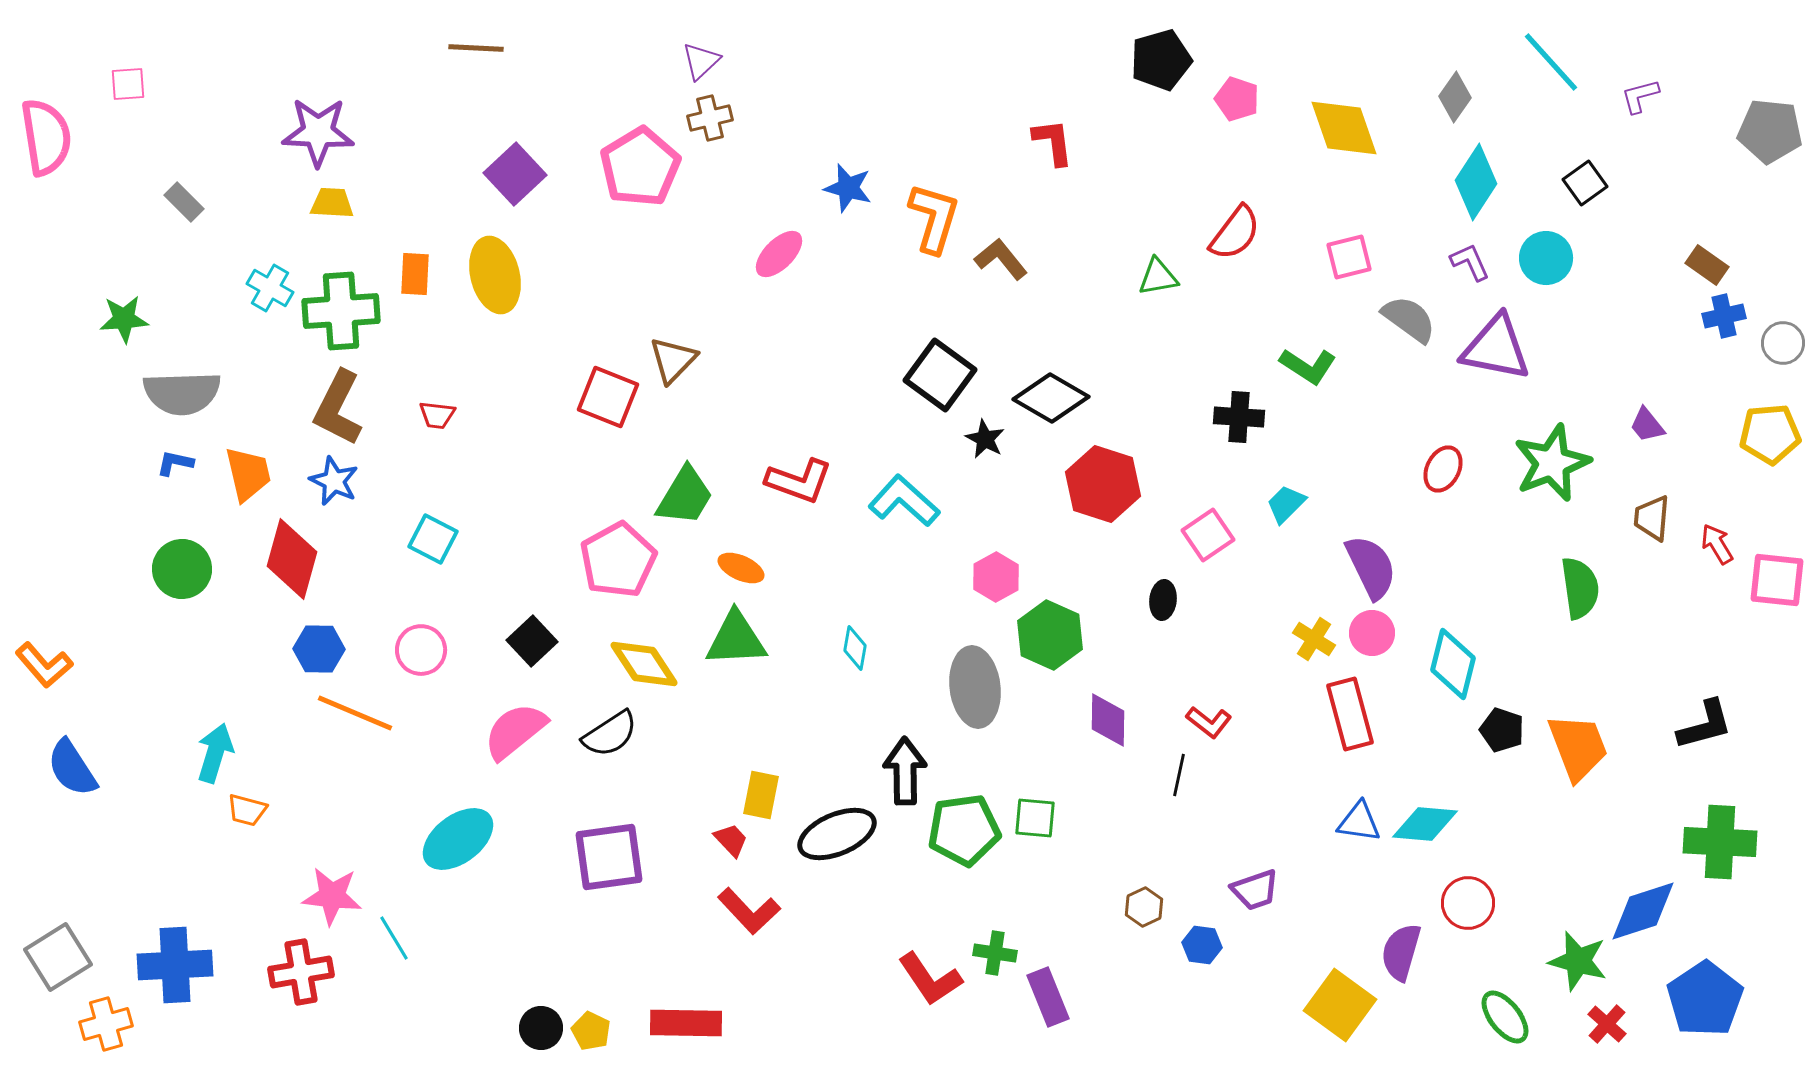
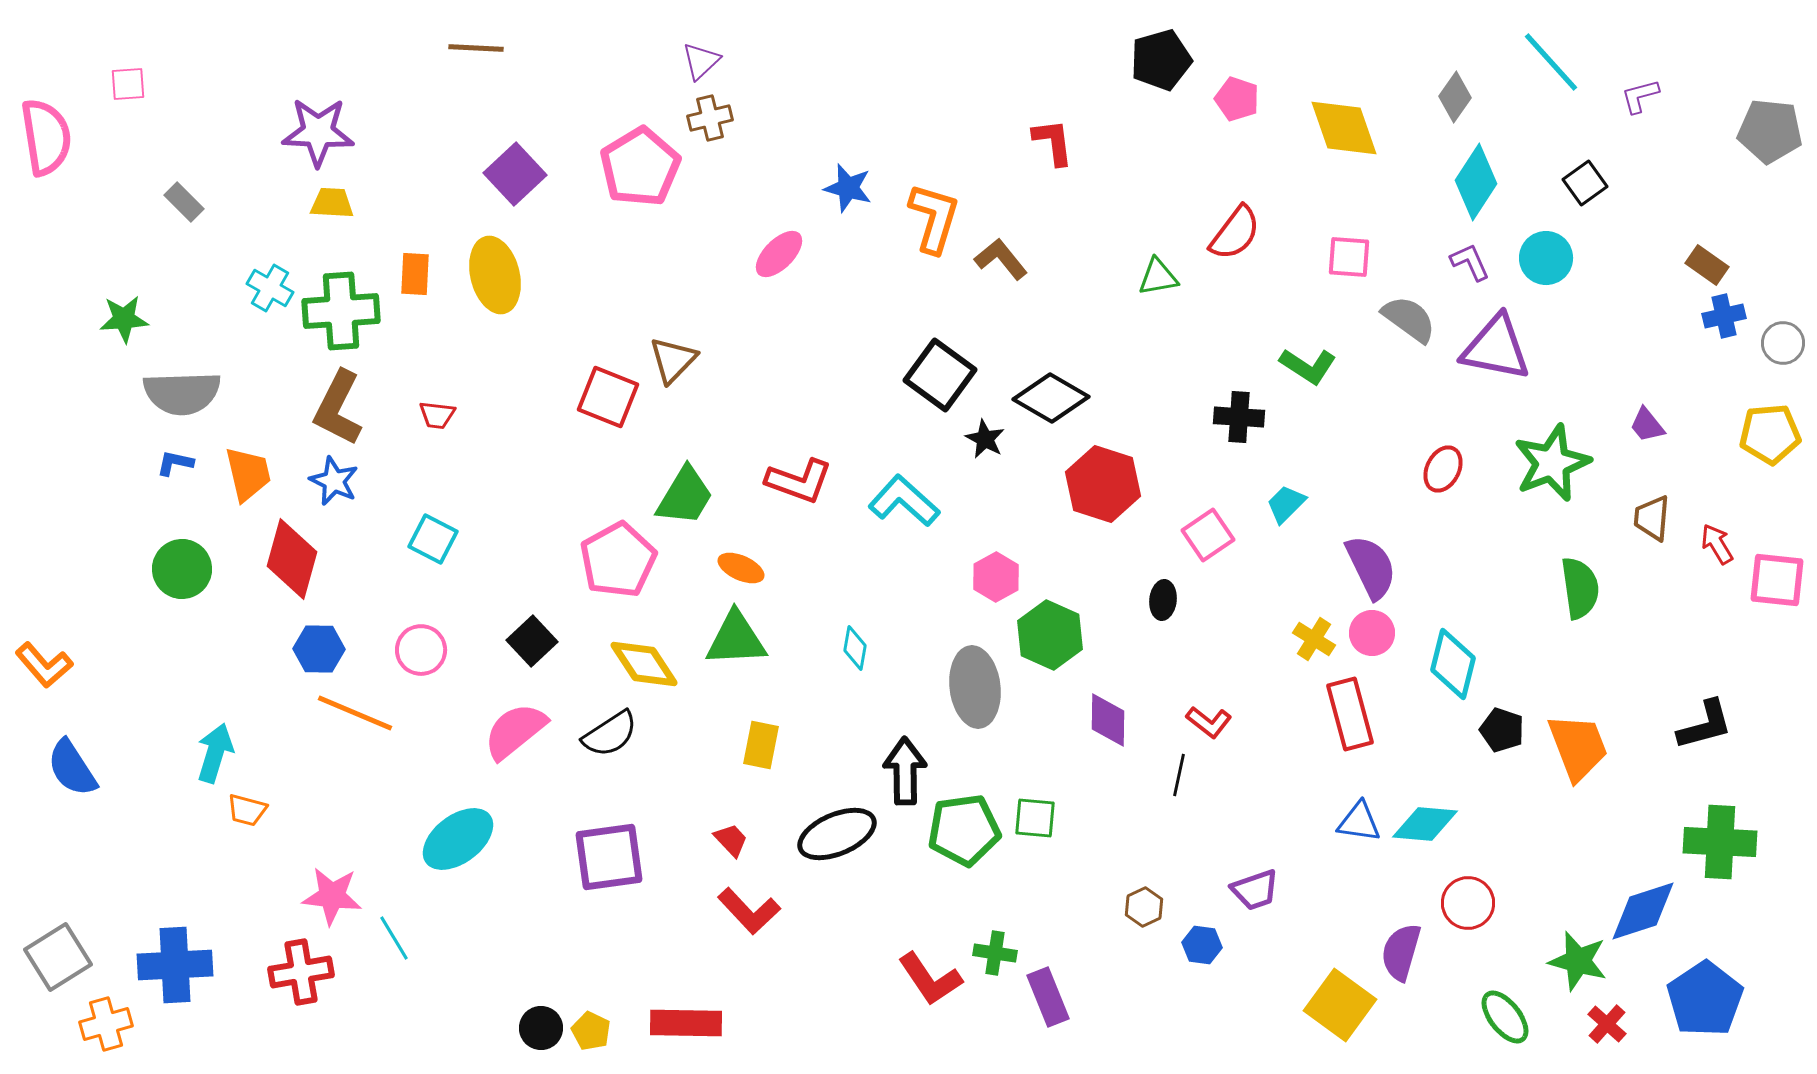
pink square at (1349, 257): rotated 18 degrees clockwise
yellow rectangle at (761, 795): moved 50 px up
